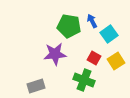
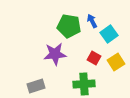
yellow square: moved 1 px down
green cross: moved 4 px down; rotated 25 degrees counterclockwise
